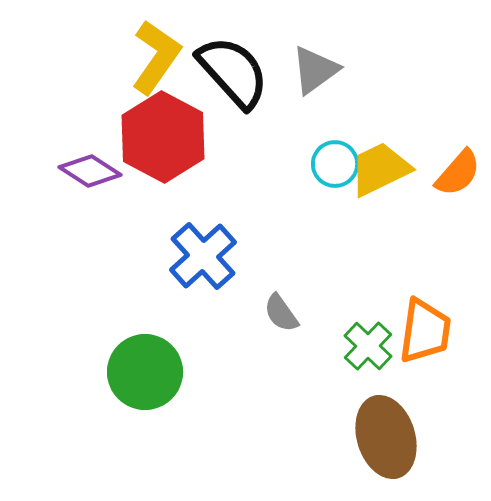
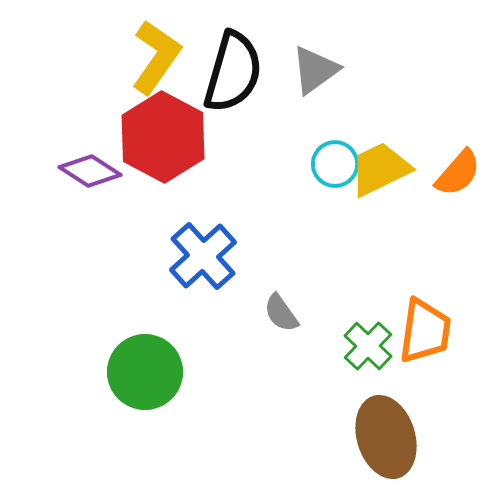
black semicircle: rotated 58 degrees clockwise
